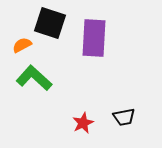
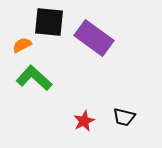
black square: moved 1 px left, 1 px up; rotated 12 degrees counterclockwise
purple rectangle: rotated 57 degrees counterclockwise
black trapezoid: rotated 25 degrees clockwise
red star: moved 1 px right, 2 px up
